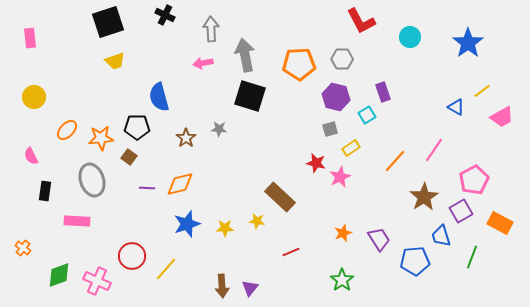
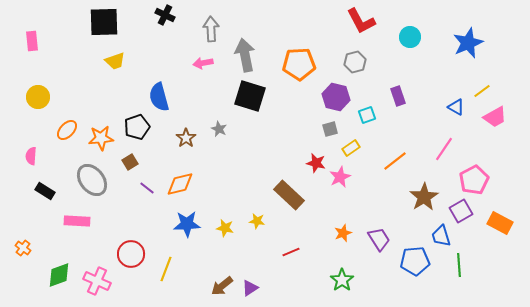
black square at (108, 22): moved 4 px left; rotated 16 degrees clockwise
pink rectangle at (30, 38): moved 2 px right, 3 px down
blue star at (468, 43): rotated 12 degrees clockwise
gray hexagon at (342, 59): moved 13 px right, 3 px down; rotated 15 degrees counterclockwise
purple rectangle at (383, 92): moved 15 px right, 4 px down
yellow circle at (34, 97): moved 4 px right
cyan square at (367, 115): rotated 12 degrees clockwise
pink trapezoid at (502, 117): moved 7 px left
black pentagon at (137, 127): rotated 20 degrees counterclockwise
gray star at (219, 129): rotated 21 degrees clockwise
pink line at (434, 150): moved 10 px right, 1 px up
pink semicircle at (31, 156): rotated 30 degrees clockwise
brown square at (129, 157): moved 1 px right, 5 px down; rotated 21 degrees clockwise
orange line at (395, 161): rotated 10 degrees clockwise
gray ellipse at (92, 180): rotated 20 degrees counterclockwise
purple line at (147, 188): rotated 35 degrees clockwise
black rectangle at (45, 191): rotated 66 degrees counterclockwise
brown rectangle at (280, 197): moved 9 px right, 2 px up
blue star at (187, 224): rotated 16 degrees clockwise
yellow star at (225, 228): rotated 12 degrees clockwise
red circle at (132, 256): moved 1 px left, 2 px up
green line at (472, 257): moved 13 px left, 8 px down; rotated 25 degrees counterclockwise
yellow line at (166, 269): rotated 20 degrees counterclockwise
brown arrow at (222, 286): rotated 55 degrees clockwise
purple triangle at (250, 288): rotated 18 degrees clockwise
